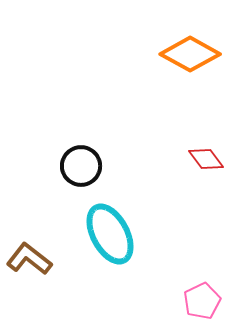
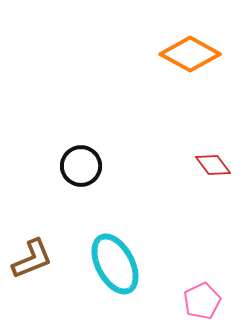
red diamond: moved 7 px right, 6 px down
cyan ellipse: moved 5 px right, 30 px down
brown L-shape: moved 3 px right; rotated 120 degrees clockwise
